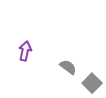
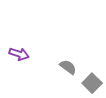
purple arrow: moved 6 px left, 3 px down; rotated 96 degrees clockwise
